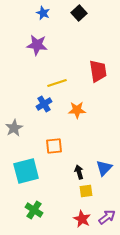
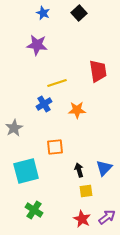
orange square: moved 1 px right, 1 px down
black arrow: moved 2 px up
